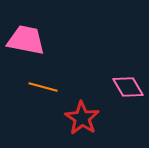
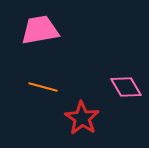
pink trapezoid: moved 14 px right, 10 px up; rotated 21 degrees counterclockwise
pink diamond: moved 2 px left
